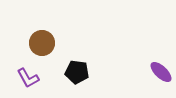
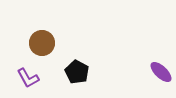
black pentagon: rotated 20 degrees clockwise
